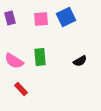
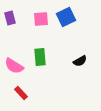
pink semicircle: moved 5 px down
red rectangle: moved 4 px down
